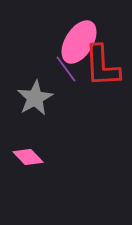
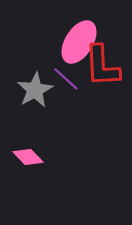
purple line: moved 10 px down; rotated 12 degrees counterclockwise
gray star: moved 8 px up
